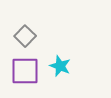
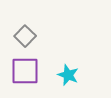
cyan star: moved 8 px right, 9 px down
